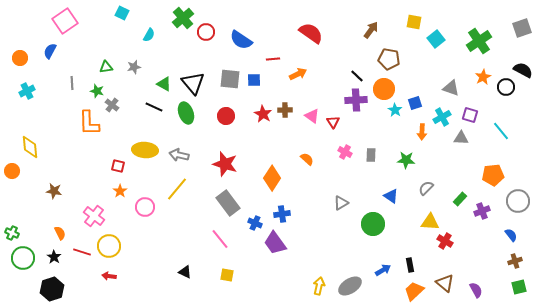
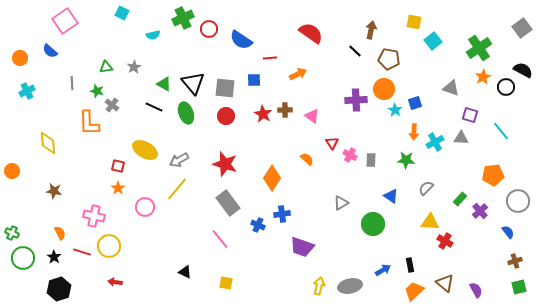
green cross at (183, 18): rotated 15 degrees clockwise
gray square at (522, 28): rotated 18 degrees counterclockwise
brown arrow at (371, 30): rotated 24 degrees counterclockwise
red circle at (206, 32): moved 3 px right, 3 px up
cyan semicircle at (149, 35): moved 4 px right; rotated 48 degrees clockwise
cyan square at (436, 39): moved 3 px left, 2 px down
green cross at (479, 41): moved 7 px down
blue semicircle at (50, 51): rotated 77 degrees counterclockwise
red line at (273, 59): moved 3 px left, 1 px up
gray star at (134, 67): rotated 16 degrees counterclockwise
black line at (357, 76): moved 2 px left, 25 px up
gray square at (230, 79): moved 5 px left, 9 px down
cyan cross at (442, 117): moved 7 px left, 25 px down
red triangle at (333, 122): moved 1 px left, 21 px down
orange arrow at (422, 132): moved 8 px left
yellow diamond at (30, 147): moved 18 px right, 4 px up
yellow ellipse at (145, 150): rotated 25 degrees clockwise
pink cross at (345, 152): moved 5 px right, 3 px down
gray arrow at (179, 155): moved 5 px down; rotated 42 degrees counterclockwise
gray rectangle at (371, 155): moved 5 px down
orange star at (120, 191): moved 2 px left, 3 px up
purple cross at (482, 211): moved 2 px left; rotated 21 degrees counterclockwise
pink cross at (94, 216): rotated 25 degrees counterclockwise
blue cross at (255, 223): moved 3 px right, 2 px down
blue semicircle at (511, 235): moved 3 px left, 3 px up
purple trapezoid at (275, 243): moved 27 px right, 4 px down; rotated 35 degrees counterclockwise
yellow square at (227, 275): moved 1 px left, 8 px down
red arrow at (109, 276): moved 6 px right, 6 px down
gray ellipse at (350, 286): rotated 20 degrees clockwise
black hexagon at (52, 289): moved 7 px right
